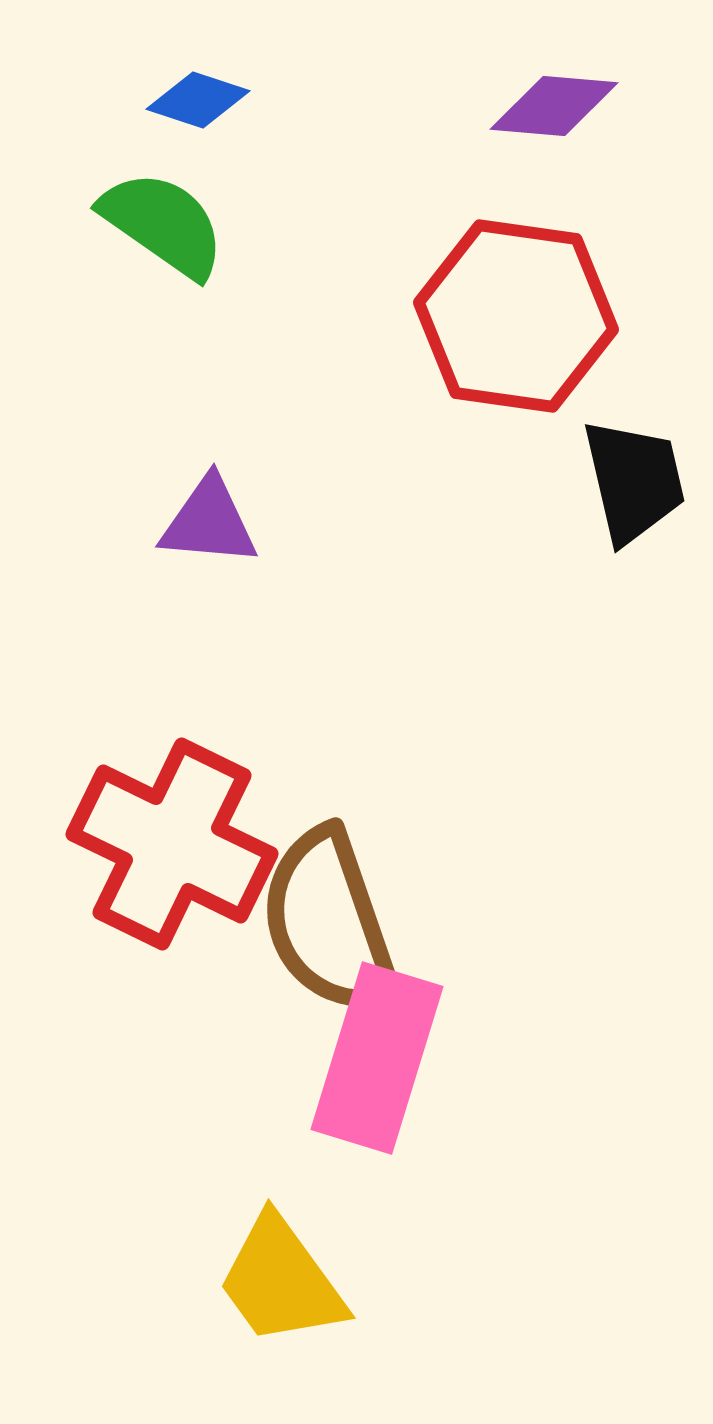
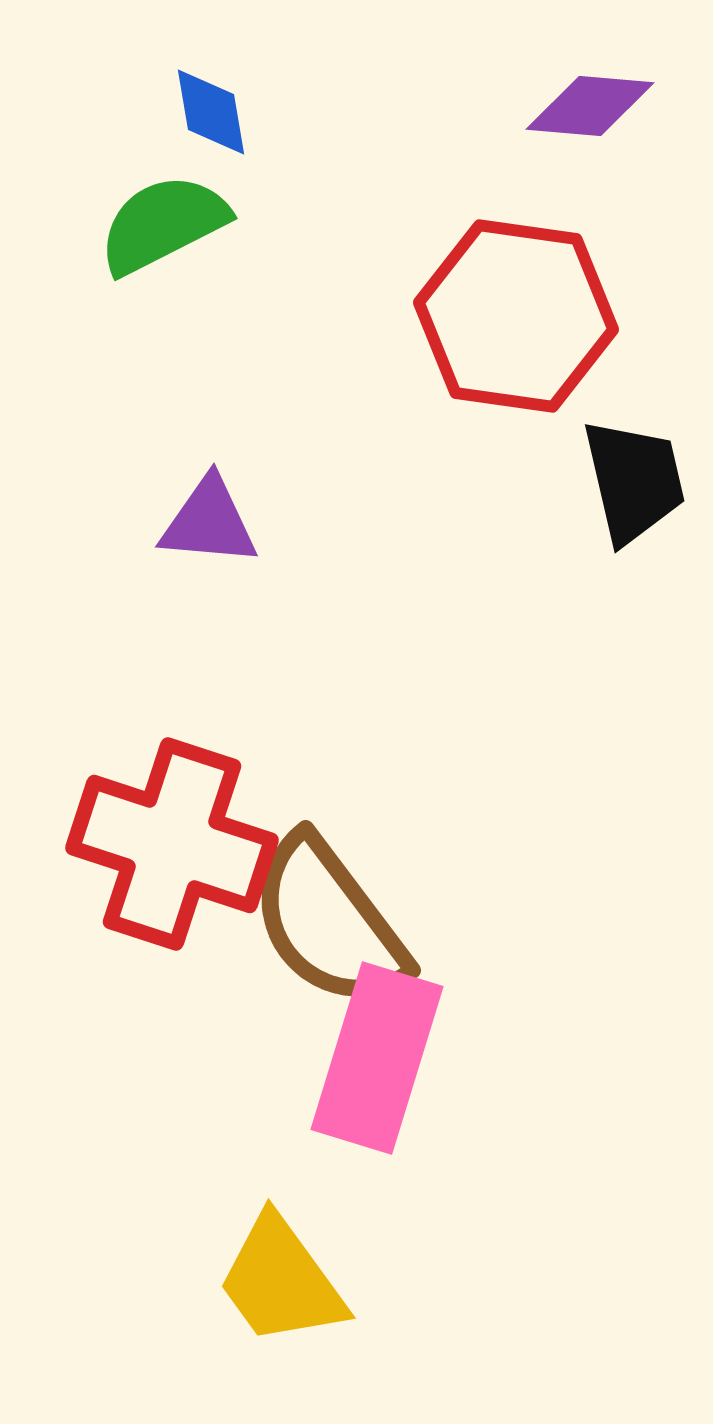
blue diamond: moved 13 px right, 12 px down; rotated 62 degrees clockwise
purple diamond: moved 36 px right
green semicircle: rotated 62 degrees counterclockwise
red cross: rotated 8 degrees counterclockwise
brown semicircle: rotated 18 degrees counterclockwise
